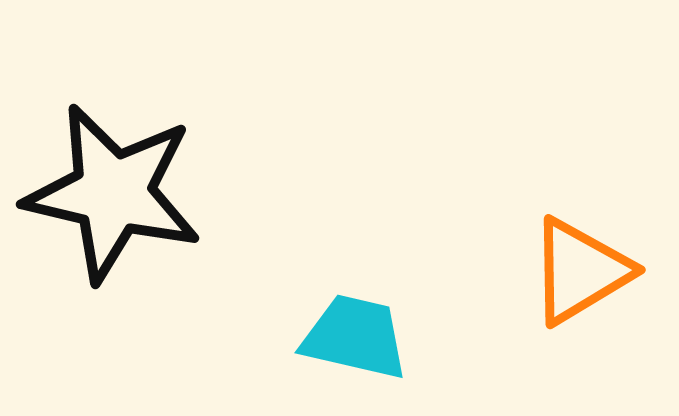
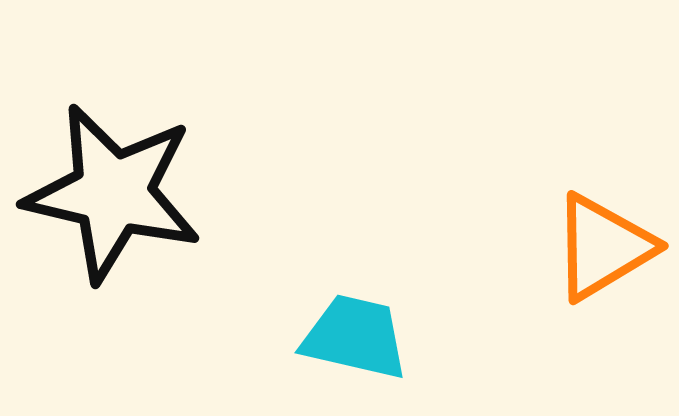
orange triangle: moved 23 px right, 24 px up
